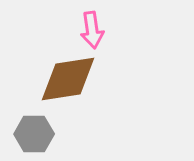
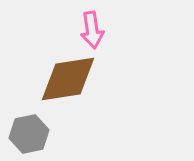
gray hexagon: moved 5 px left; rotated 12 degrees counterclockwise
